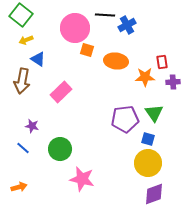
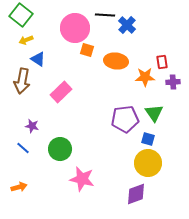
blue cross: rotated 18 degrees counterclockwise
purple diamond: moved 18 px left
